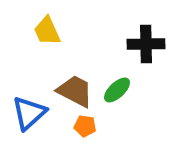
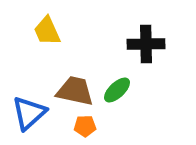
brown trapezoid: rotated 15 degrees counterclockwise
orange pentagon: rotated 10 degrees counterclockwise
